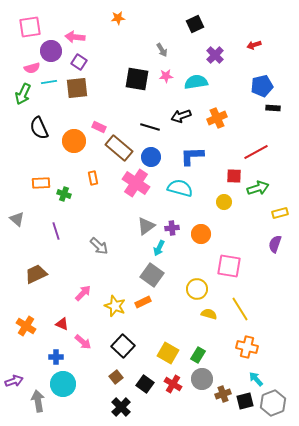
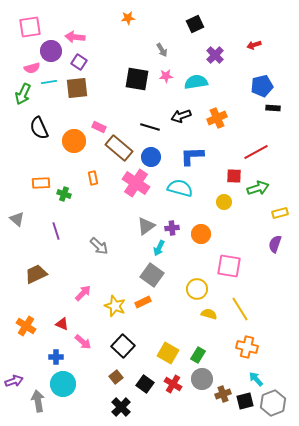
orange star at (118, 18): moved 10 px right
